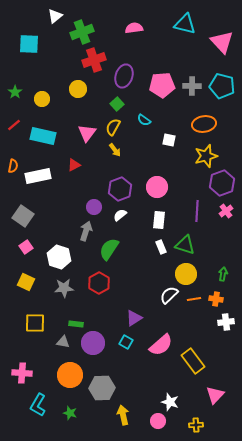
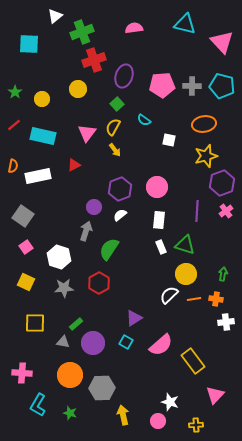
green rectangle at (76, 324): rotated 48 degrees counterclockwise
